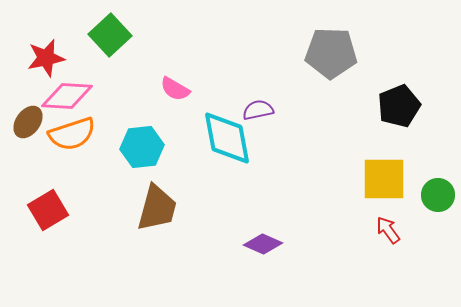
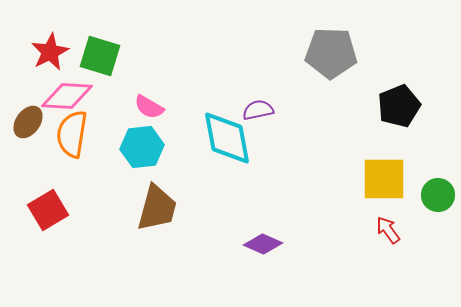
green square: moved 10 px left, 21 px down; rotated 30 degrees counterclockwise
red star: moved 4 px right, 6 px up; rotated 15 degrees counterclockwise
pink semicircle: moved 26 px left, 18 px down
orange semicircle: rotated 117 degrees clockwise
